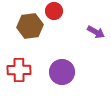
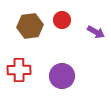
red circle: moved 8 px right, 9 px down
purple circle: moved 4 px down
